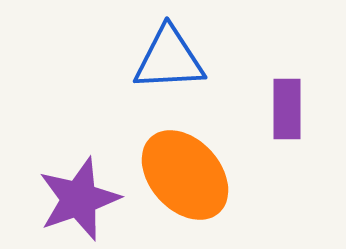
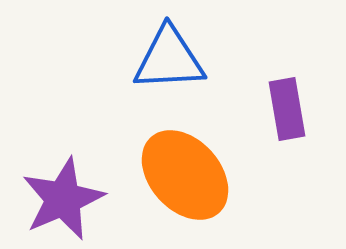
purple rectangle: rotated 10 degrees counterclockwise
purple star: moved 16 px left; rotated 4 degrees counterclockwise
